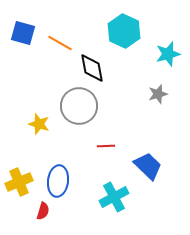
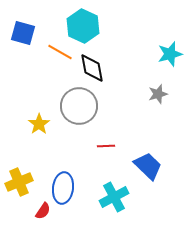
cyan hexagon: moved 41 px left, 5 px up
orange line: moved 9 px down
cyan star: moved 2 px right
yellow star: rotated 20 degrees clockwise
blue ellipse: moved 5 px right, 7 px down
red semicircle: rotated 18 degrees clockwise
